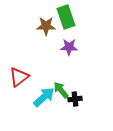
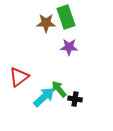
brown star: moved 3 px up
green arrow: moved 2 px left, 1 px up
black cross: rotated 16 degrees clockwise
